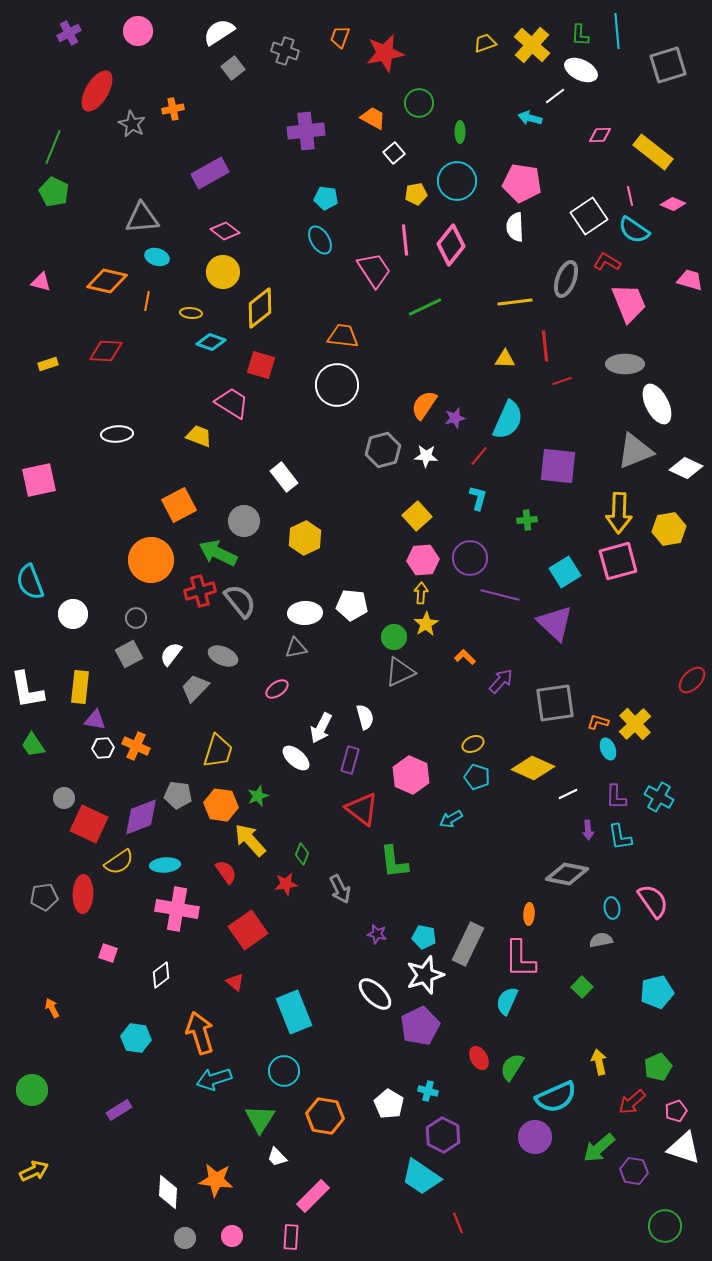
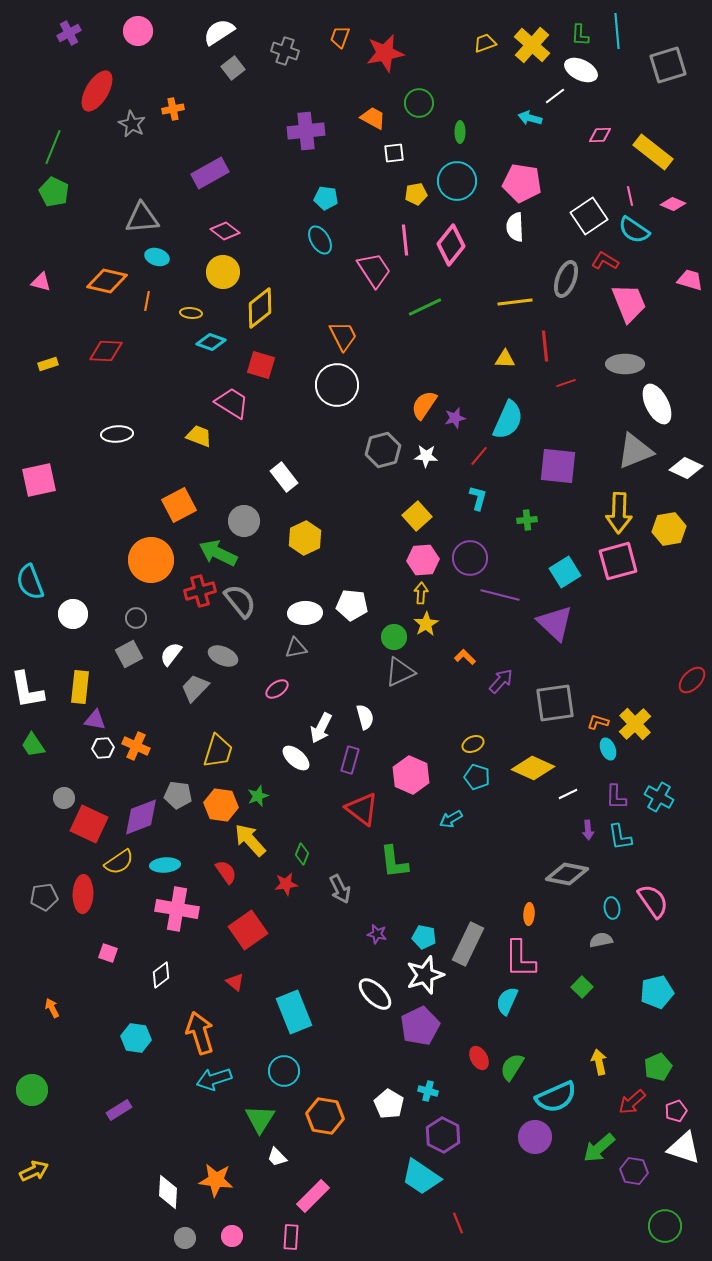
white square at (394, 153): rotated 35 degrees clockwise
red L-shape at (607, 262): moved 2 px left, 1 px up
orange trapezoid at (343, 336): rotated 56 degrees clockwise
red line at (562, 381): moved 4 px right, 2 px down
